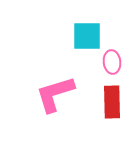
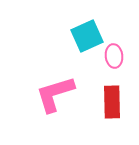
cyan square: rotated 24 degrees counterclockwise
pink ellipse: moved 2 px right, 6 px up
